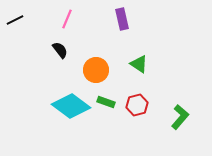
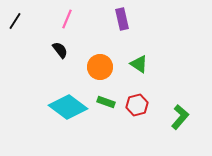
black line: moved 1 px down; rotated 30 degrees counterclockwise
orange circle: moved 4 px right, 3 px up
cyan diamond: moved 3 px left, 1 px down
